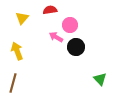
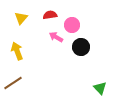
red semicircle: moved 5 px down
yellow triangle: moved 1 px left
pink circle: moved 2 px right
black circle: moved 5 px right
green triangle: moved 9 px down
brown line: rotated 42 degrees clockwise
